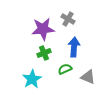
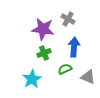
purple star: rotated 15 degrees clockwise
